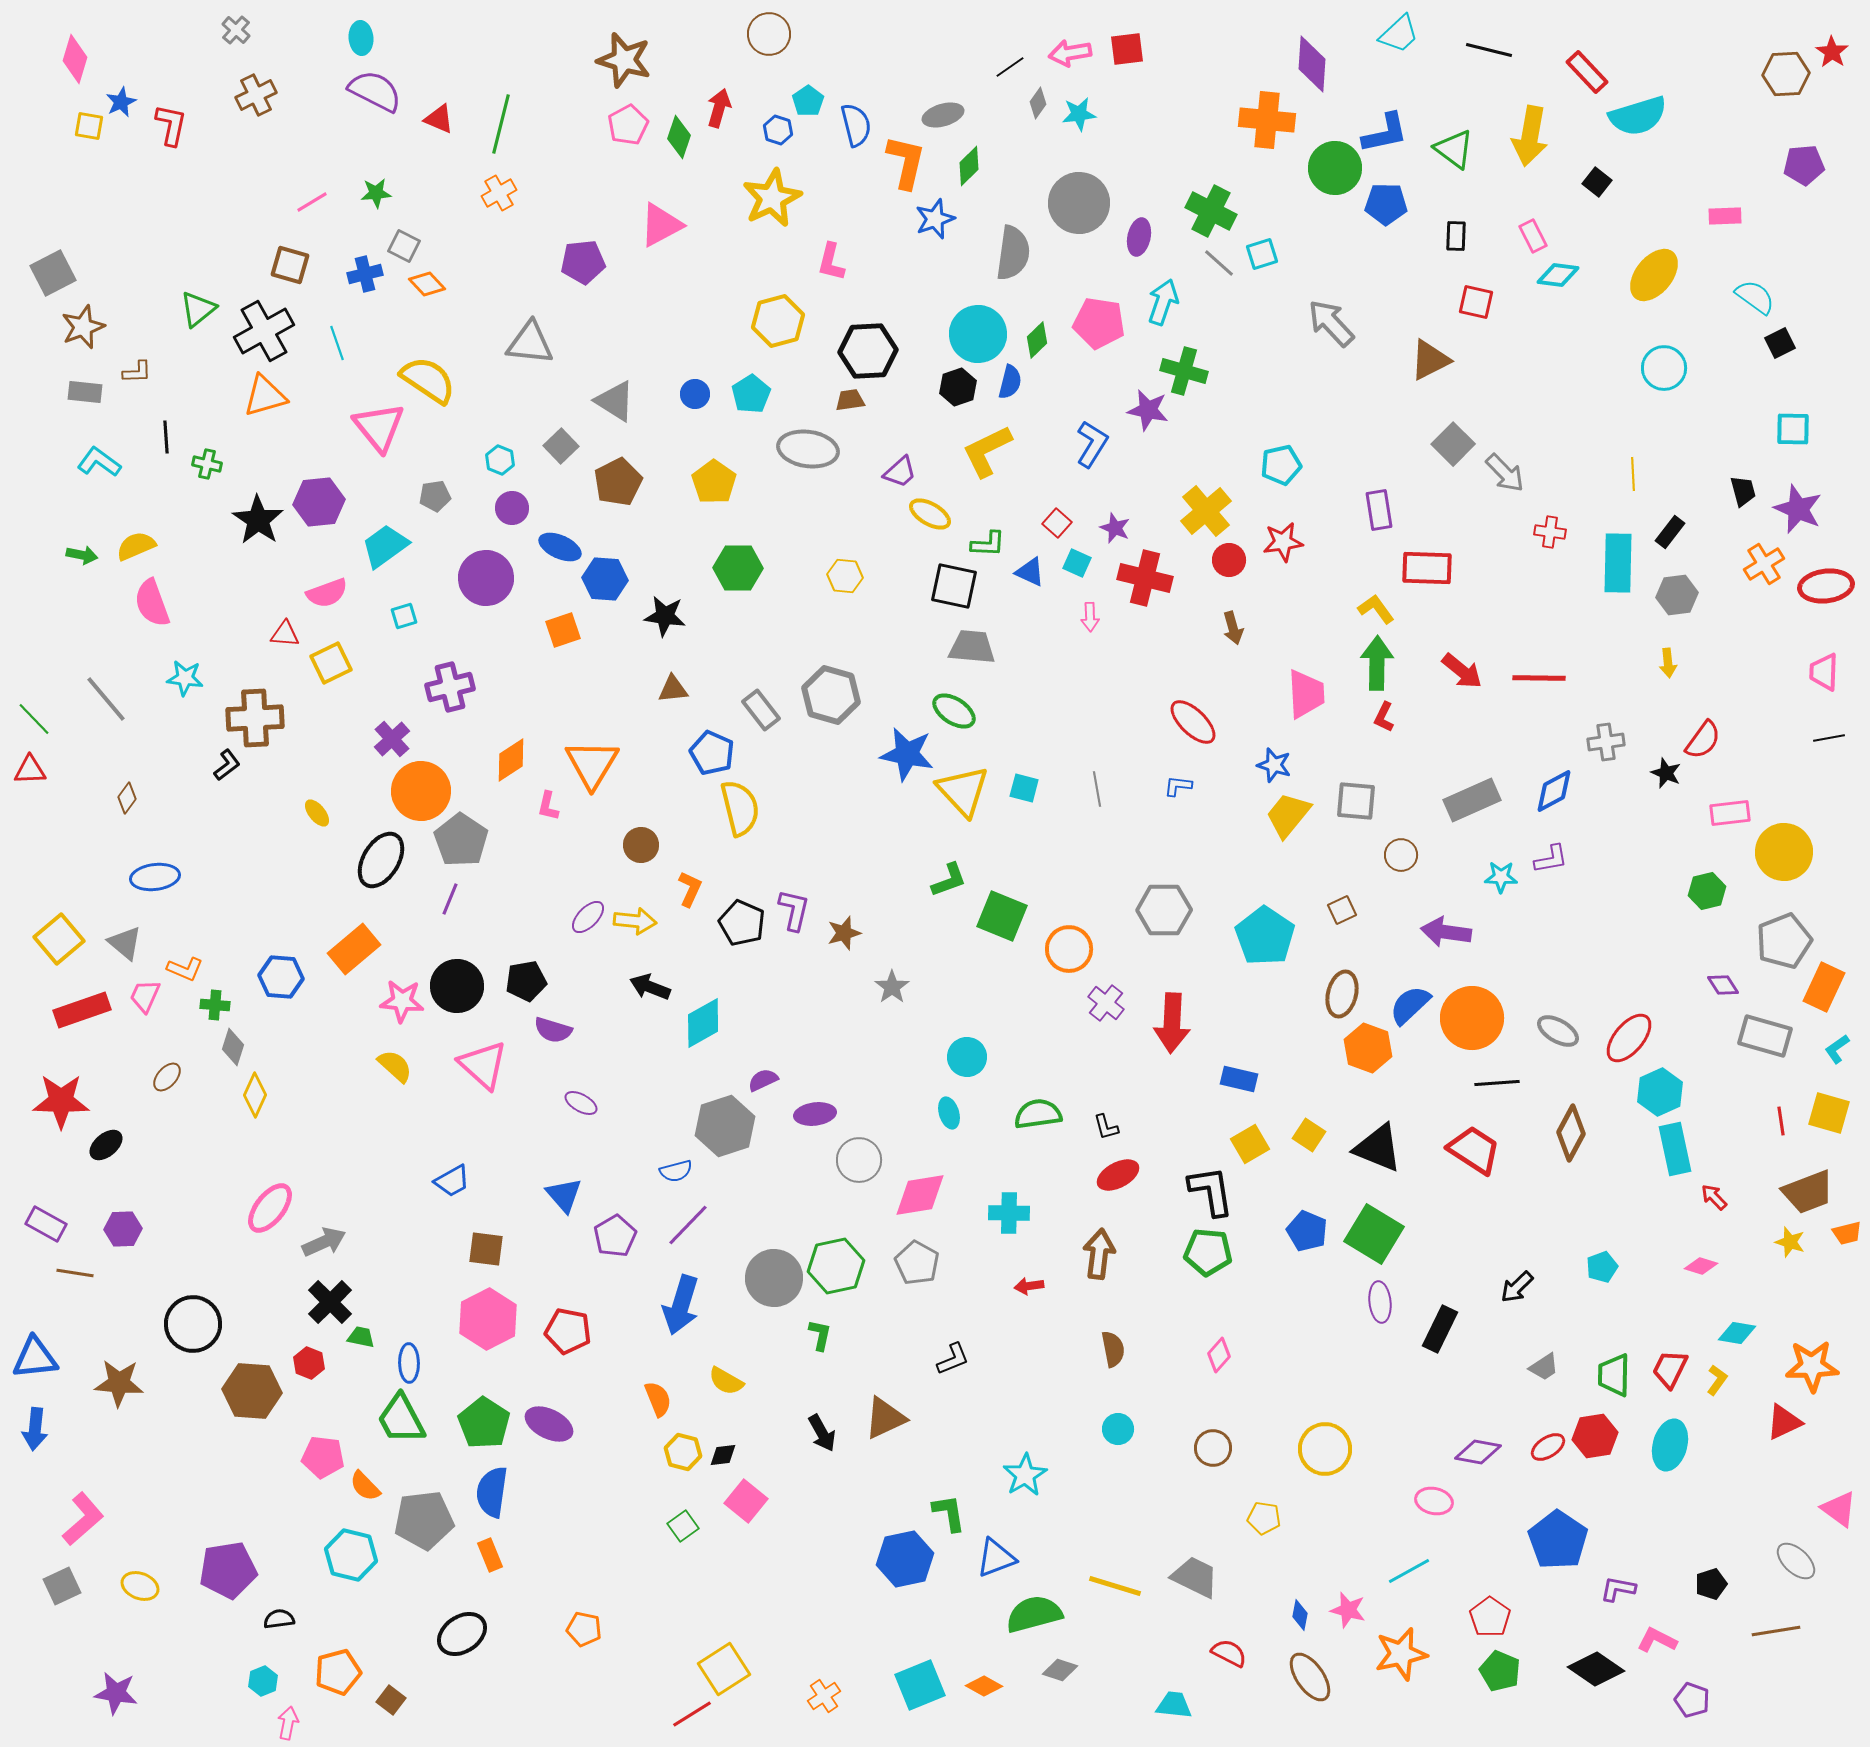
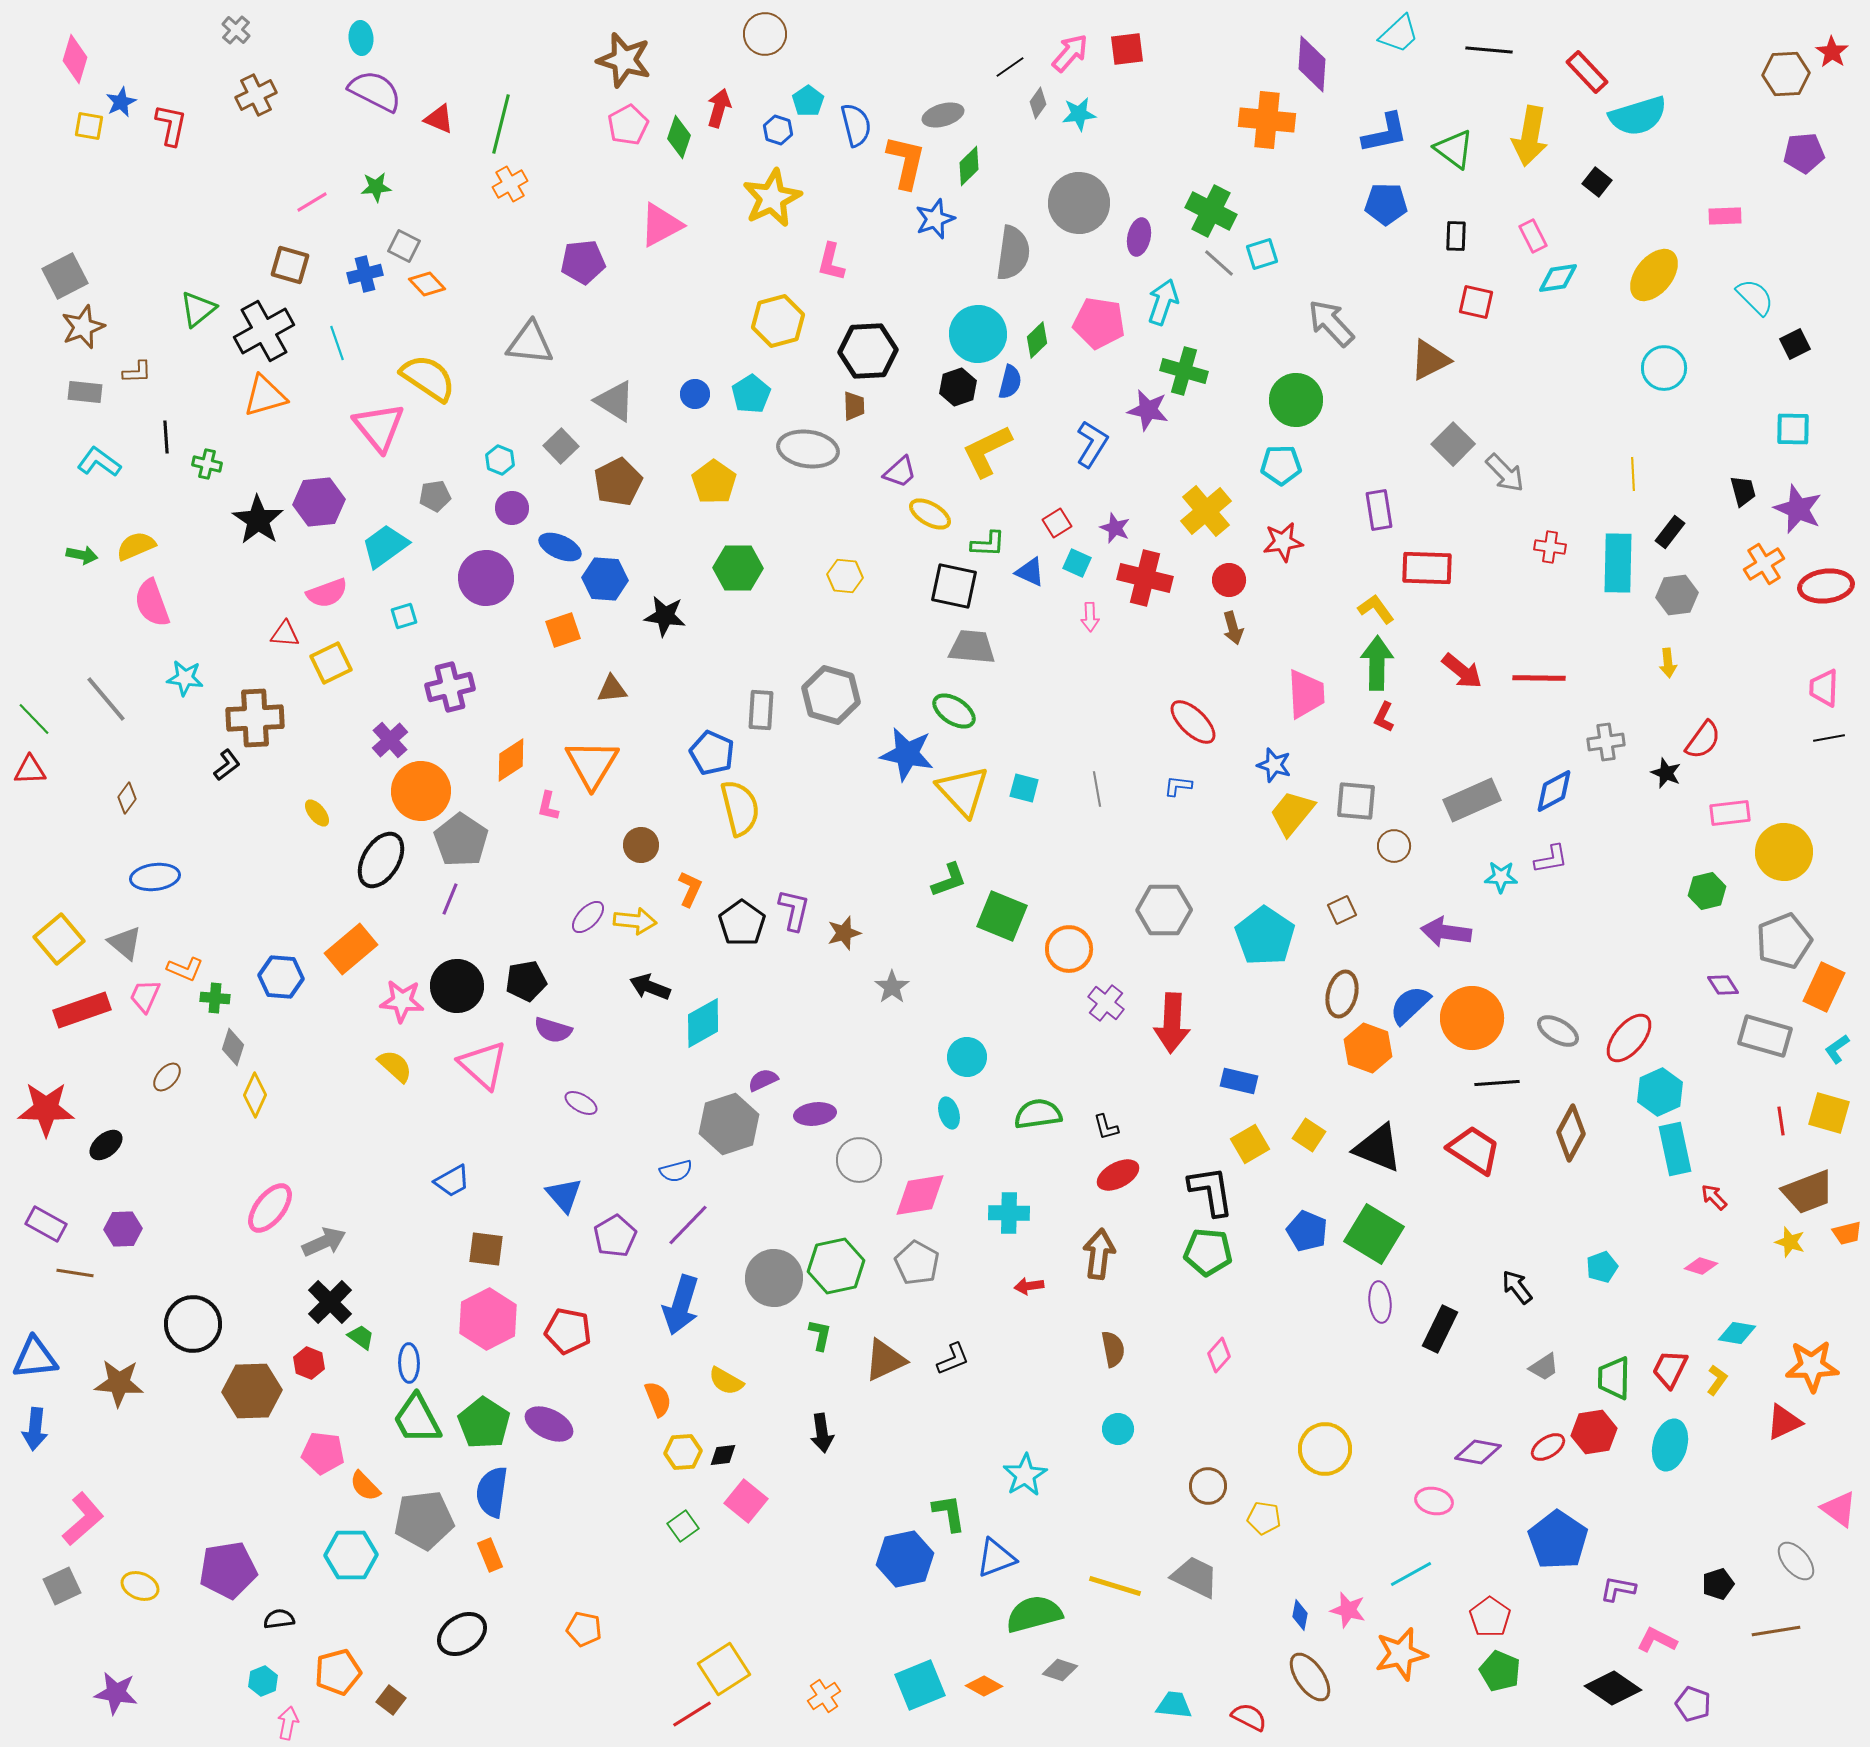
brown circle at (769, 34): moved 4 px left
black line at (1489, 50): rotated 9 degrees counterclockwise
pink arrow at (1070, 53): rotated 141 degrees clockwise
purple pentagon at (1804, 165): moved 12 px up
green circle at (1335, 168): moved 39 px left, 232 px down
green star at (376, 193): moved 6 px up
orange cross at (499, 193): moved 11 px right, 9 px up
gray square at (53, 273): moved 12 px right, 3 px down
cyan diamond at (1558, 275): moved 3 px down; rotated 15 degrees counterclockwise
cyan semicircle at (1755, 297): rotated 9 degrees clockwise
black square at (1780, 343): moved 15 px right, 1 px down
yellow semicircle at (428, 380): moved 2 px up
brown trapezoid at (850, 400): moved 4 px right, 6 px down; rotated 96 degrees clockwise
cyan pentagon at (1281, 465): rotated 12 degrees clockwise
red square at (1057, 523): rotated 16 degrees clockwise
red cross at (1550, 532): moved 15 px down
red circle at (1229, 560): moved 20 px down
pink trapezoid at (1824, 672): moved 16 px down
brown triangle at (673, 689): moved 61 px left
gray rectangle at (761, 710): rotated 42 degrees clockwise
purple cross at (392, 739): moved 2 px left, 1 px down
yellow trapezoid at (1288, 815): moved 4 px right, 2 px up
brown circle at (1401, 855): moved 7 px left, 9 px up
black pentagon at (742, 923): rotated 12 degrees clockwise
orange rectangle at (354, 949): moved 3 px left
green cross at (215, 1005): moved 7 px up
blue rectangle at (1239, 1079): moved 2 px down
red star at (61, 1101): moved 15 px left, 8 px down
gray hexagon at (725, 1126): moved 4 px right, 2 px up
black arrow at (1517, 1287): rotated 96 degrees clockwise
green trapezoid at (361, 1337): rotated 24 degrees clockwise
green trapezoid at (1614, 1375): moved 3 px down
brown hexagon at (252, 1391): rotated 6 degrees counterclockwise
brown triangle at (885, 1418): moved 58 px up
green trapezoid at (401, 1419): moved 16 px right
black arrow at (822, 1433): rotated 21 degrees clockwise
red hexagon at (1595, 1436): moved 1 px left, 4 px up
brown circle at (1213, 1448): moved 5 px left, 38 px down
yellow hexagon at (683, 1452): rotated 18 degrees counterclockwise
pink pentagon at (323, 1457): moved 4 px up
cyan hexagon at (351, 1555): rotated 15 degrees counterclockwise
gray ellipse at (1796, 1561): rotated 6 degrees clockwise
cyan line at (1409, 1571): moved 2 px right, 3 px down
black pentagon at (1711, 1584): moved 7 px right
red semicircle at (1229, 1653): moved 20 px right, 64 px down
black diamond at (1596, 1669): moved 17 px right, 19 px down
purple pentagon at (1692, 1700): moved 1 px right, 4 px down
